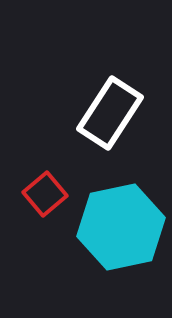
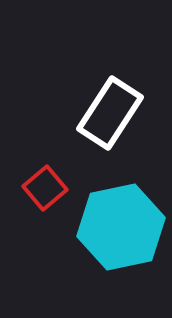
red square: moved 6 px up
